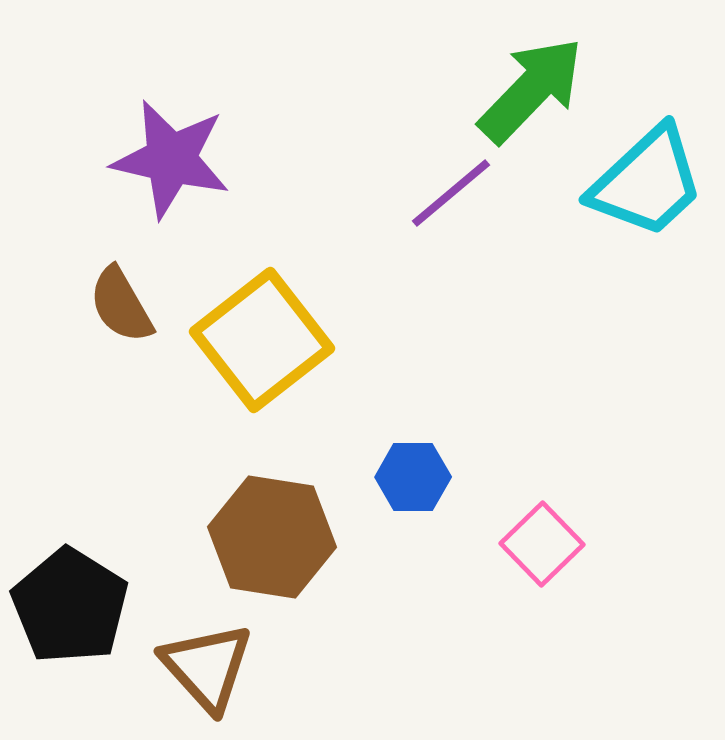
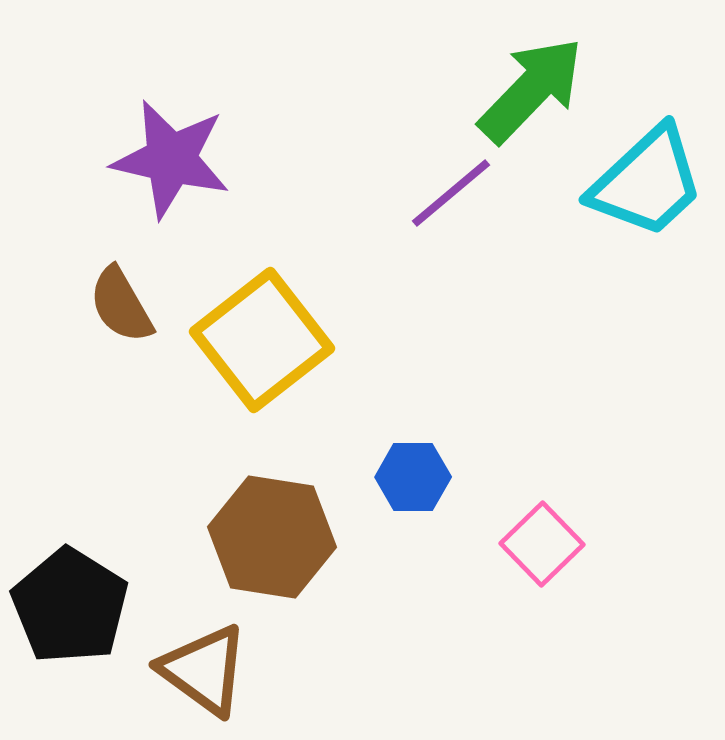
brown triangle: moved 3 px left, 3 px down; rotated 12 degrees counterclockwise
